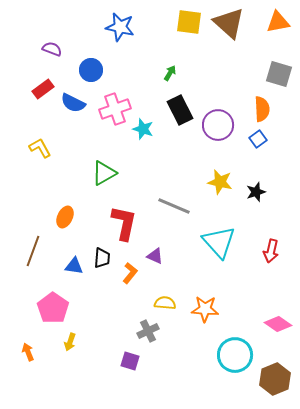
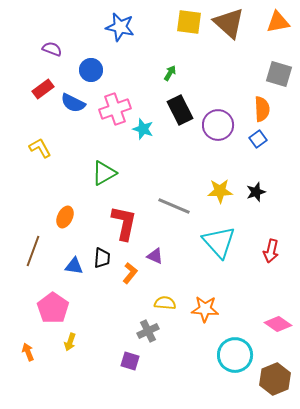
yellow star: moved 9 px down; rotated 15 degrees counterclockwise
